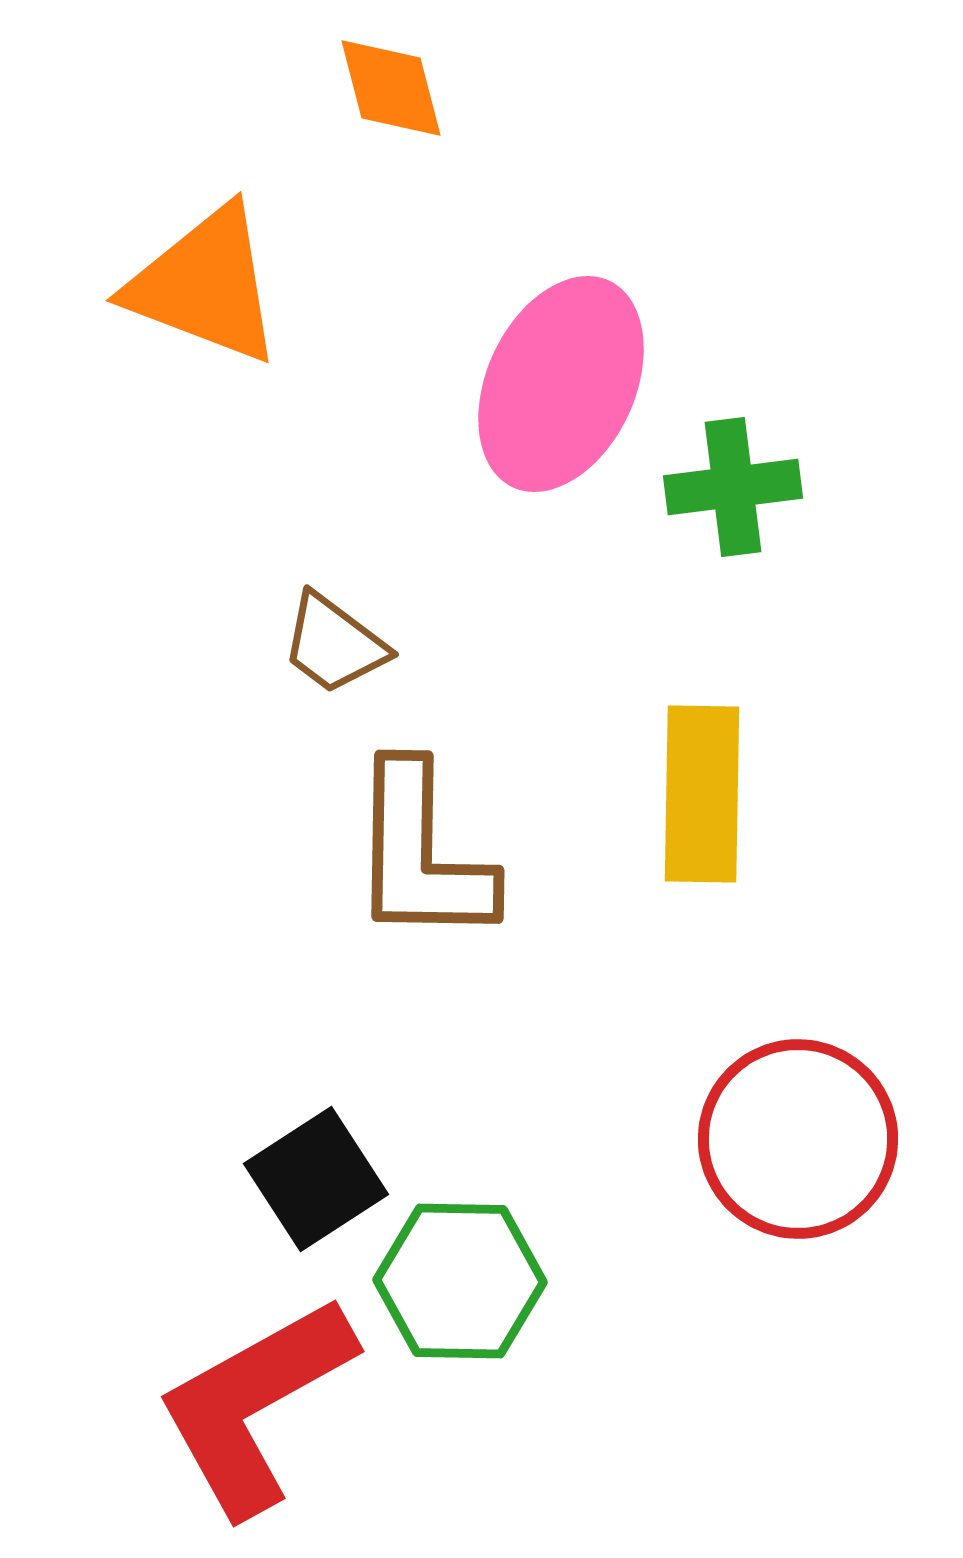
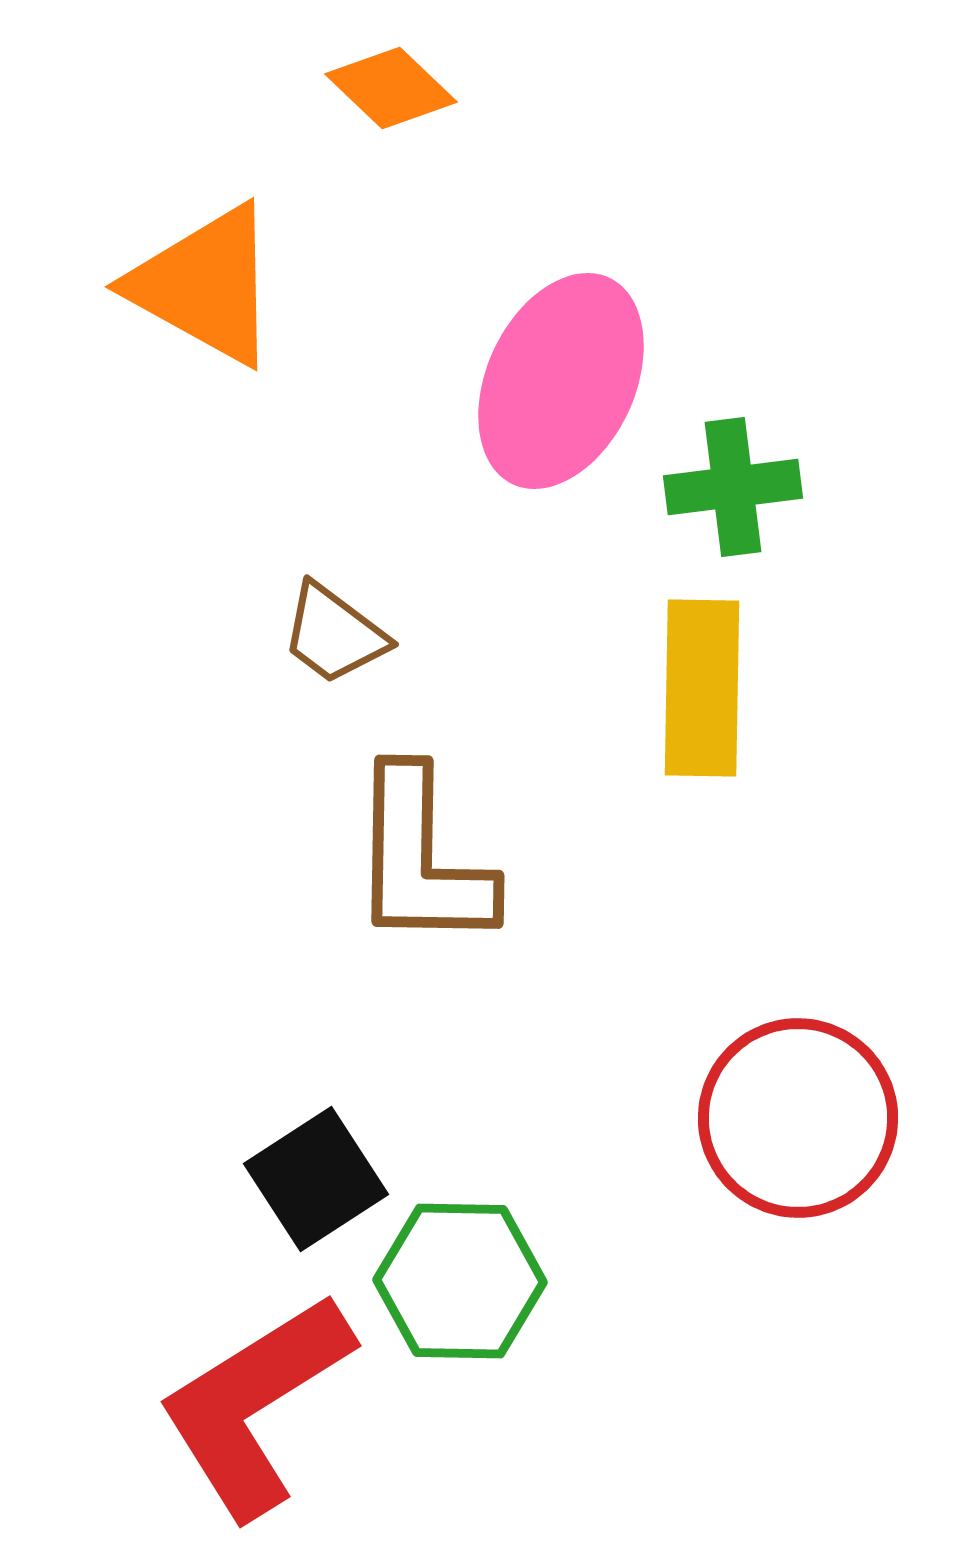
orange diamond: rotated 32 degrees counterclockwise
orange triangle: rotated 8 degrees clockwise
pink ellipse: moved 3 px up
brown trapezoid: moved 10 px up
yellow rectangle: moved 106 px up
brown L-shape: moved 5 px down
red circle: moved 21 px up
red L-shape: rotated 3 degrees counterclockwise
